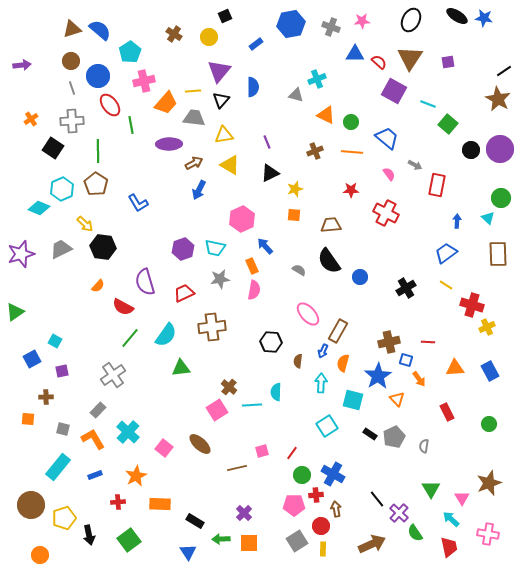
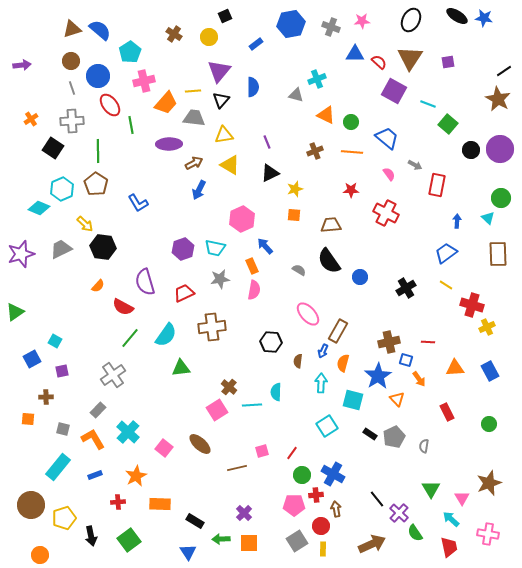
black arrow at (89, 535): moved 2 px right, 1 px down
